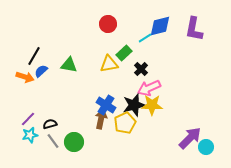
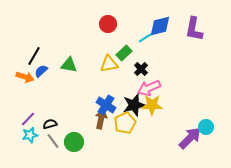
cyan circle: moved 20 px up
